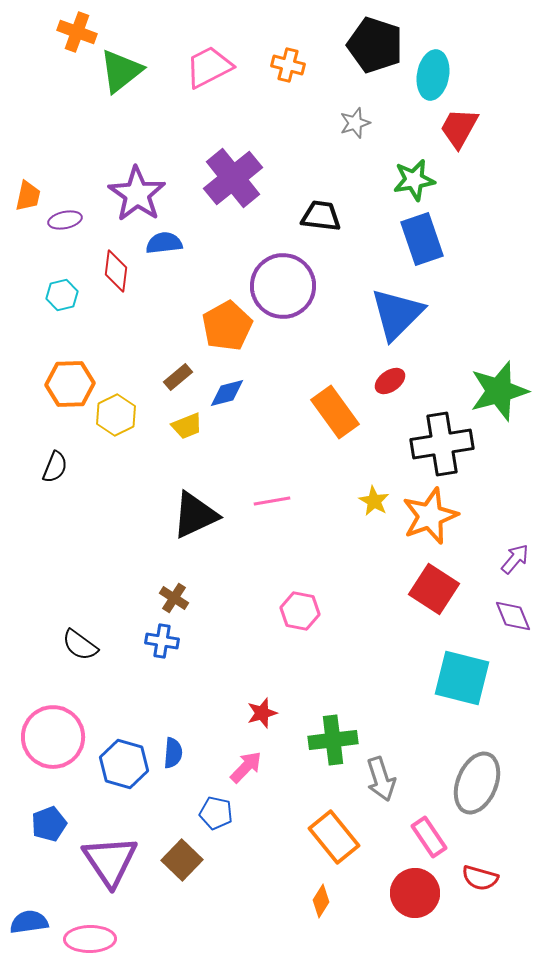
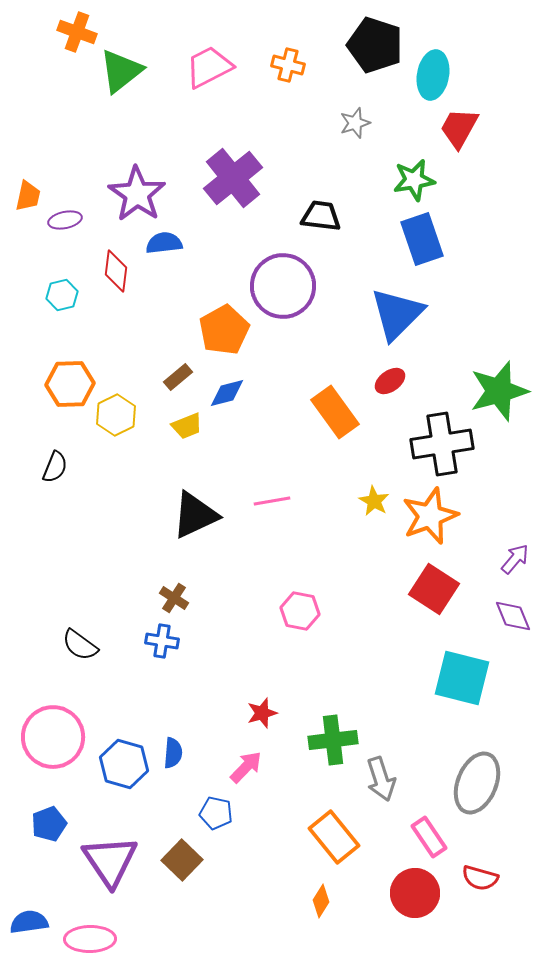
orange pentagon at (227, 326): moved 3 px left, 4 px down
